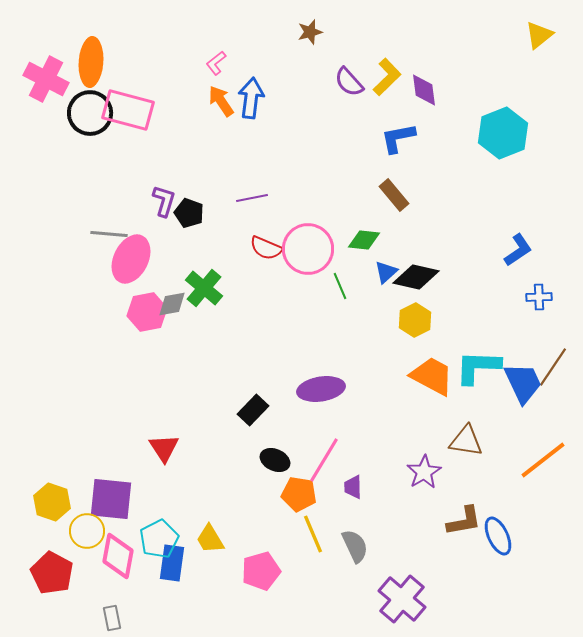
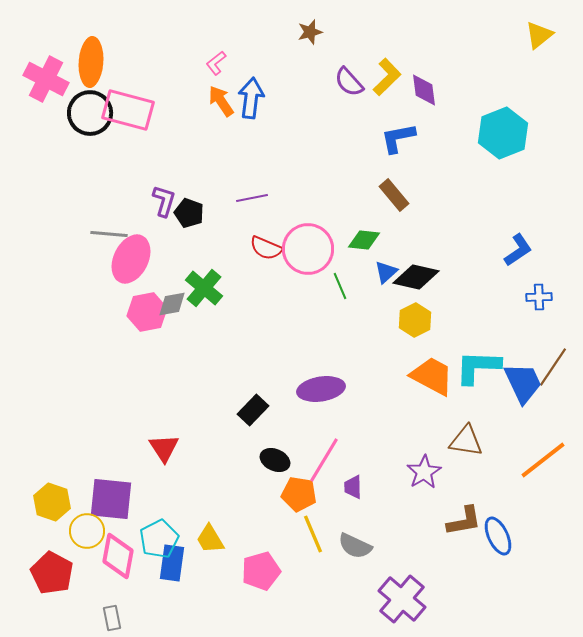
gray semicircle at (355, 546): rotated 140 degrees clockwise
